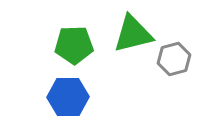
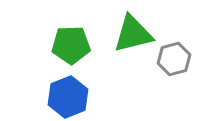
green pentagon: moved 3 px left
blue hexagon: rotated 21 degrees counterclockwise
